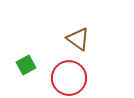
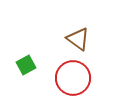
red circle: moved 4 px right
